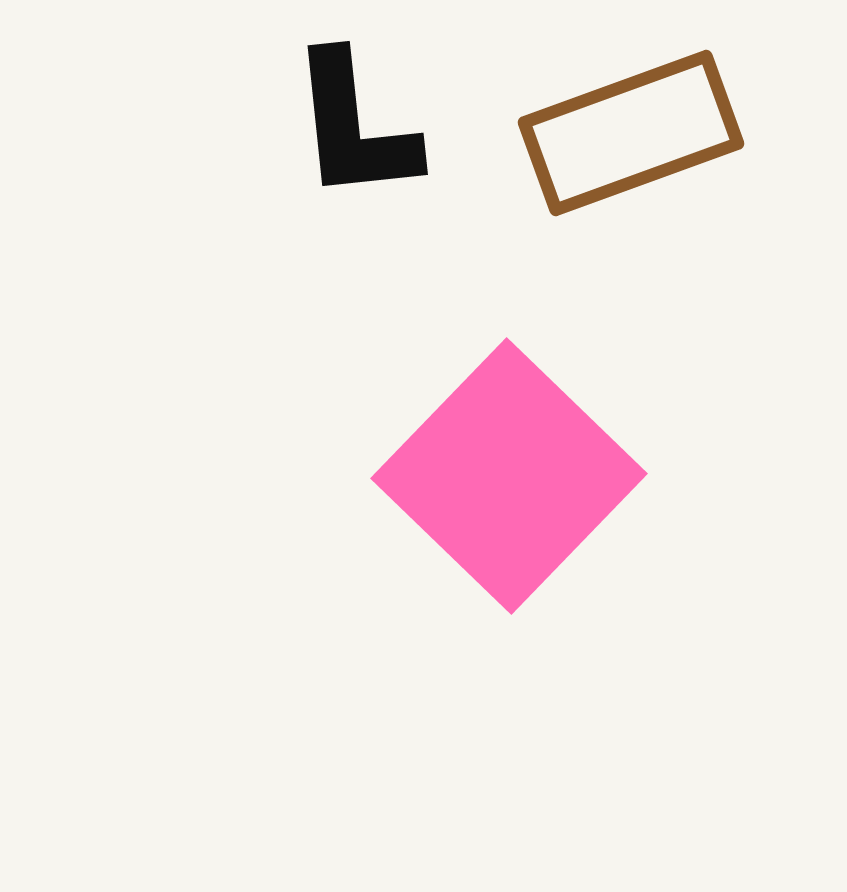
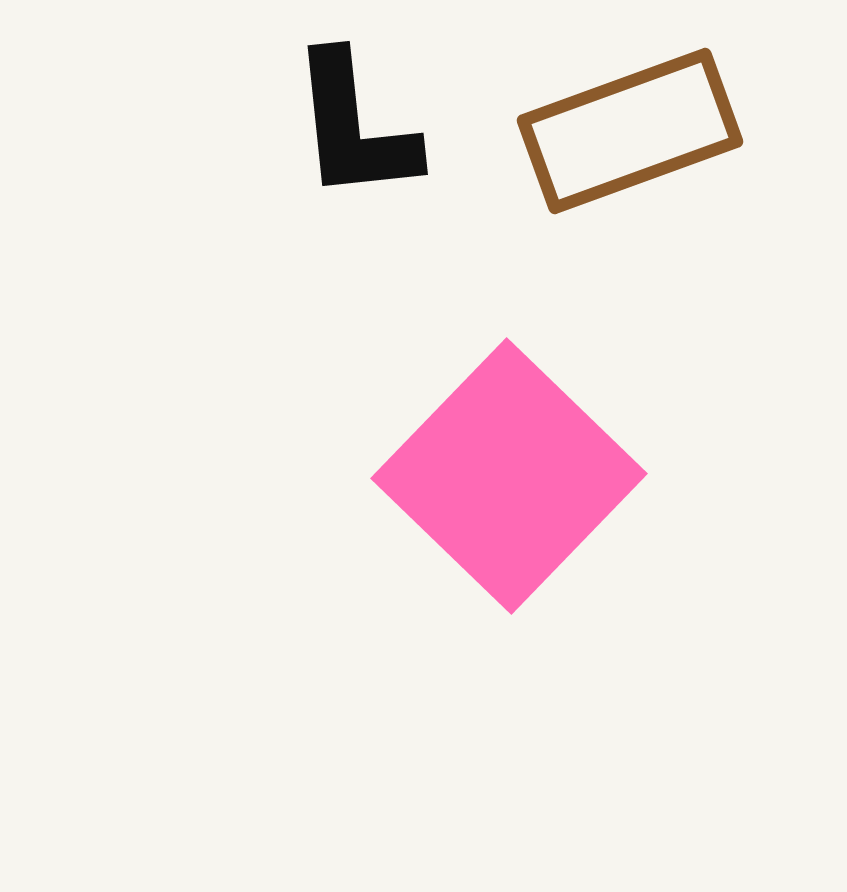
brown rectangle: moved 1 px left, 2 px up
